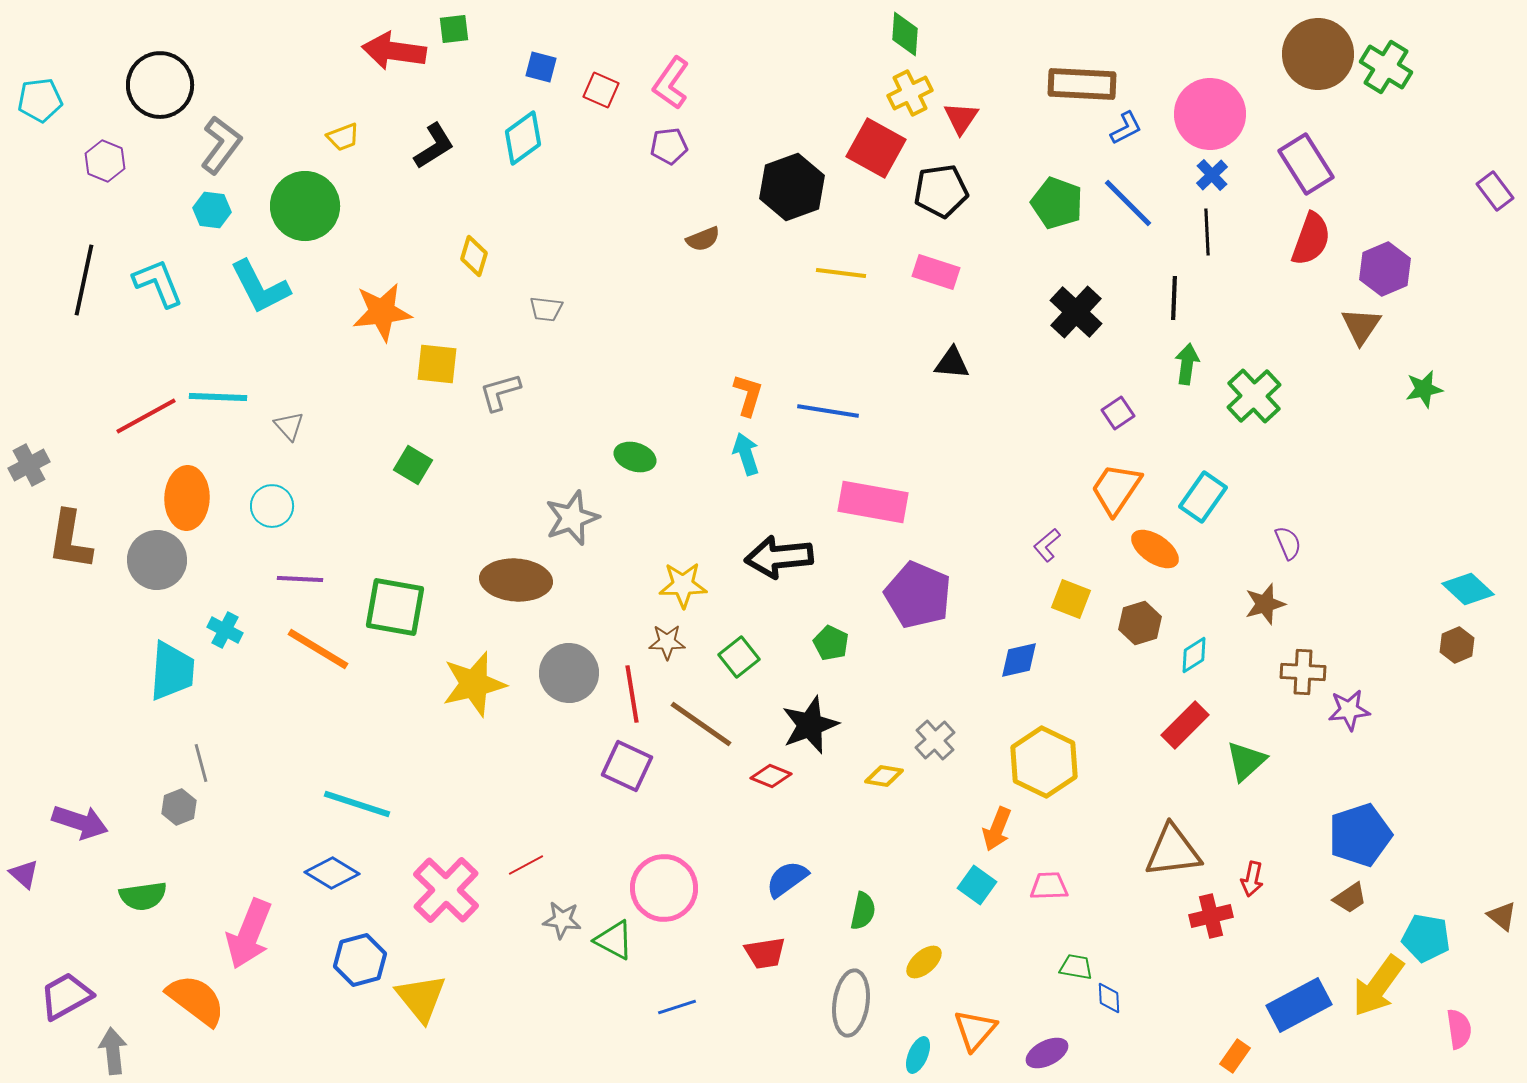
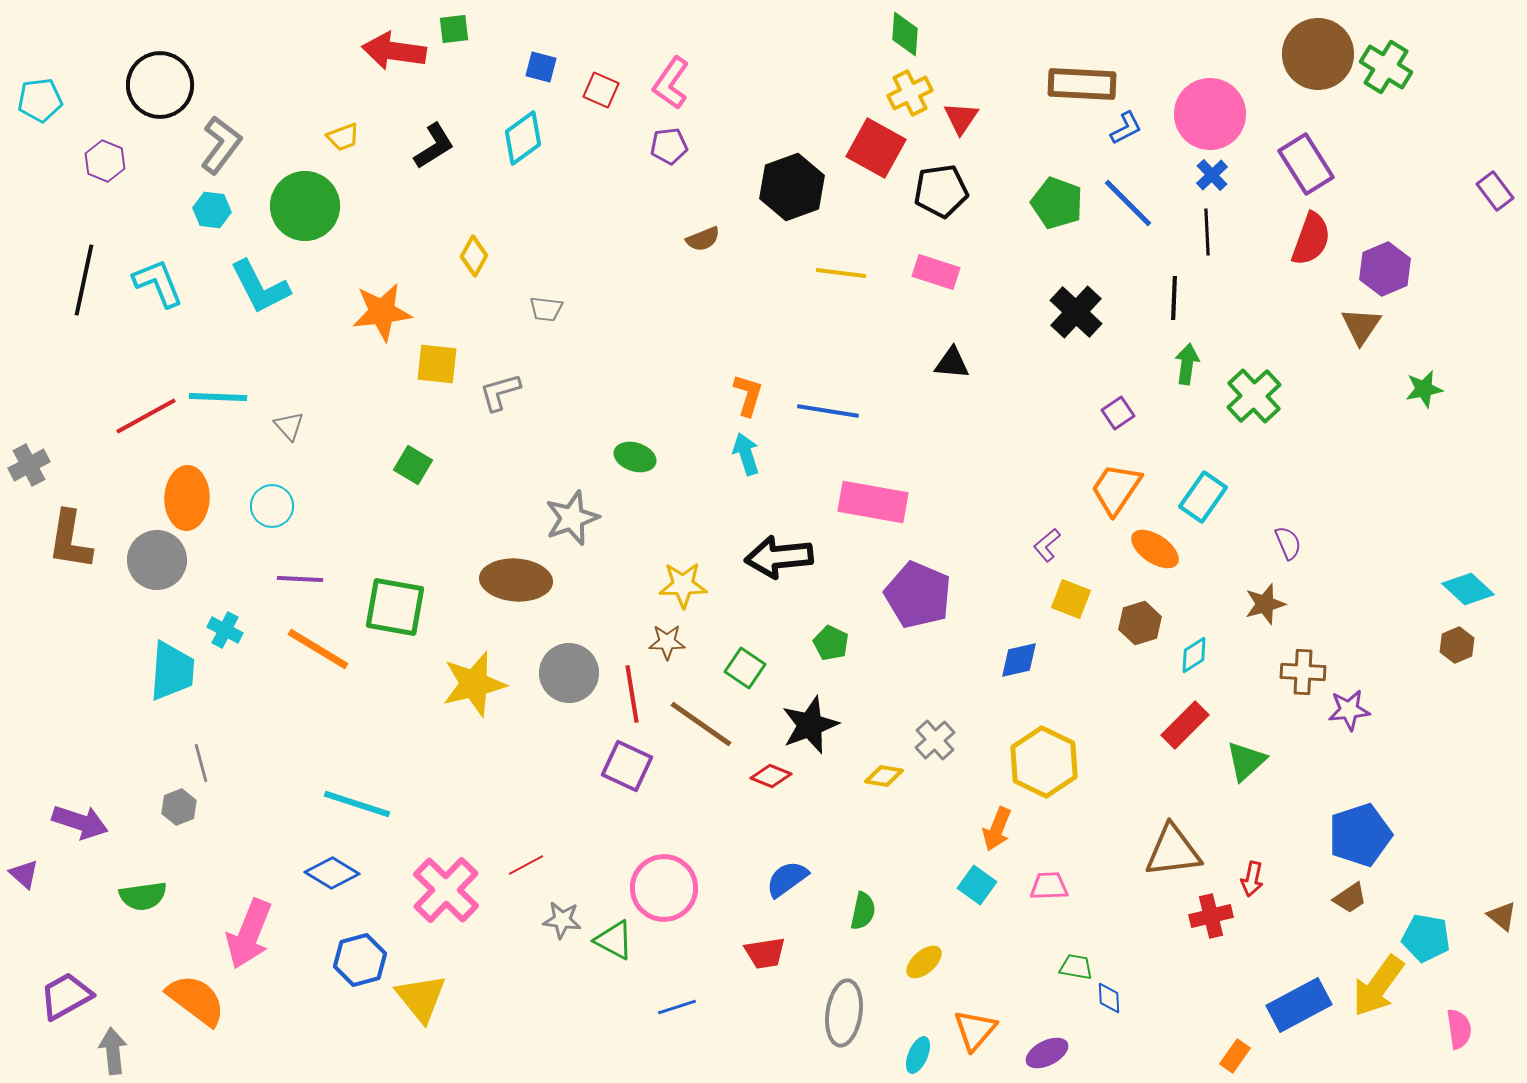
yellow diamond at (474, 256): rotated 12 degrees clockwise
green square at (739, 657): moved 6 px right, 11 px down; rotated 18 degrees counterclockwise
gray ellipse at (851, 1003): moved 7 px left, 10 px down
